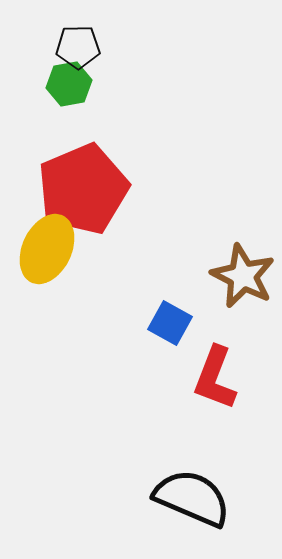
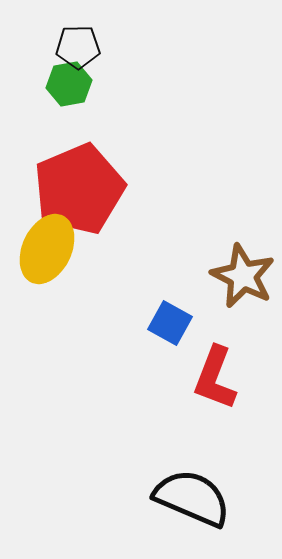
red pentagon: moved 4 px left
